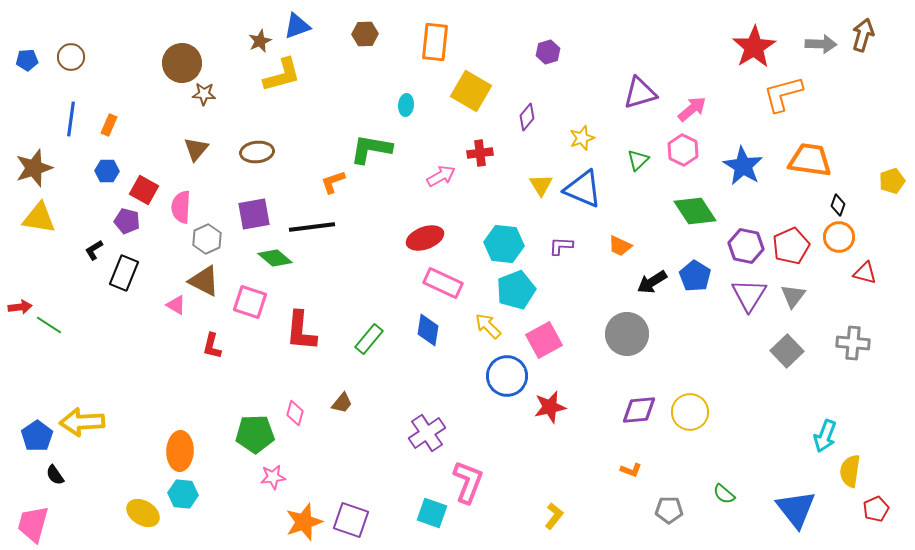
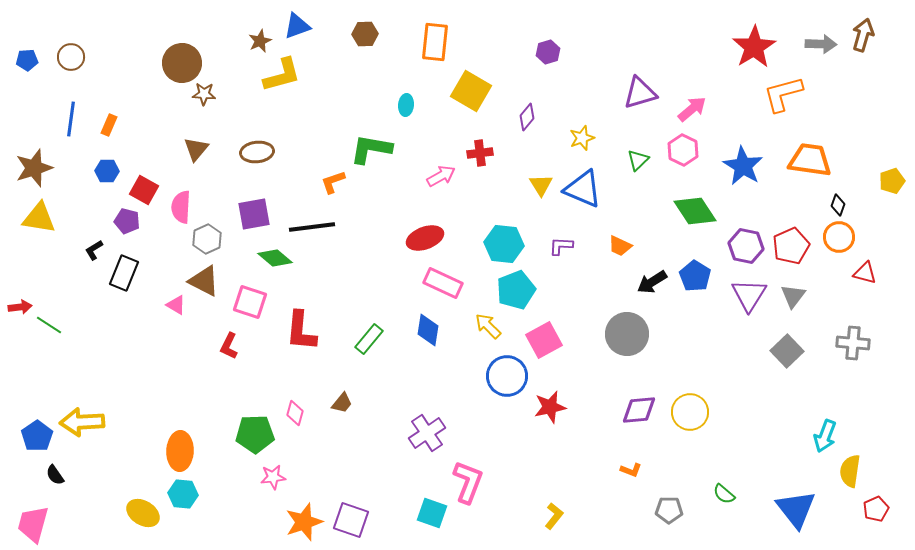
red L-shape at (212, 346): moved 17 px right; rotated 12 degrees clockwise
